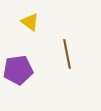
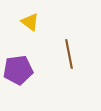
brown line: moved 2 px right
